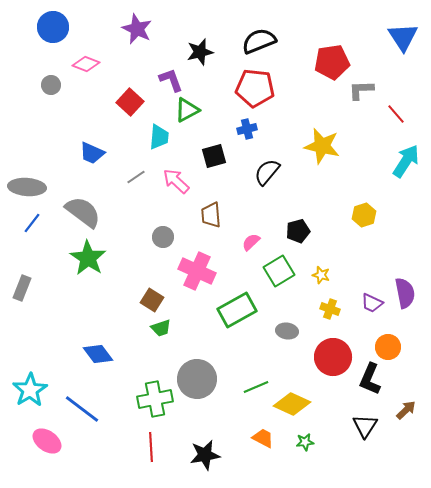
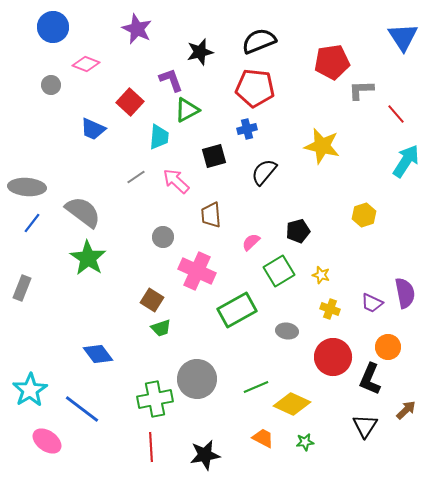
blue trapezoid at (92, 153): moved 1 px right, 24 px up
black semicircle at (267, 172): moved 3 px left
